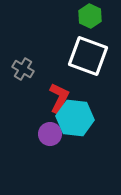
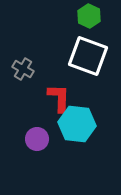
green hexagon: moved 1 px left
red L-shape: rotated 24 degrees counterclockwise
cyan hexagon: moved 2 px right, 6 px down
purple circle: moved 13 px left, 5 px down
